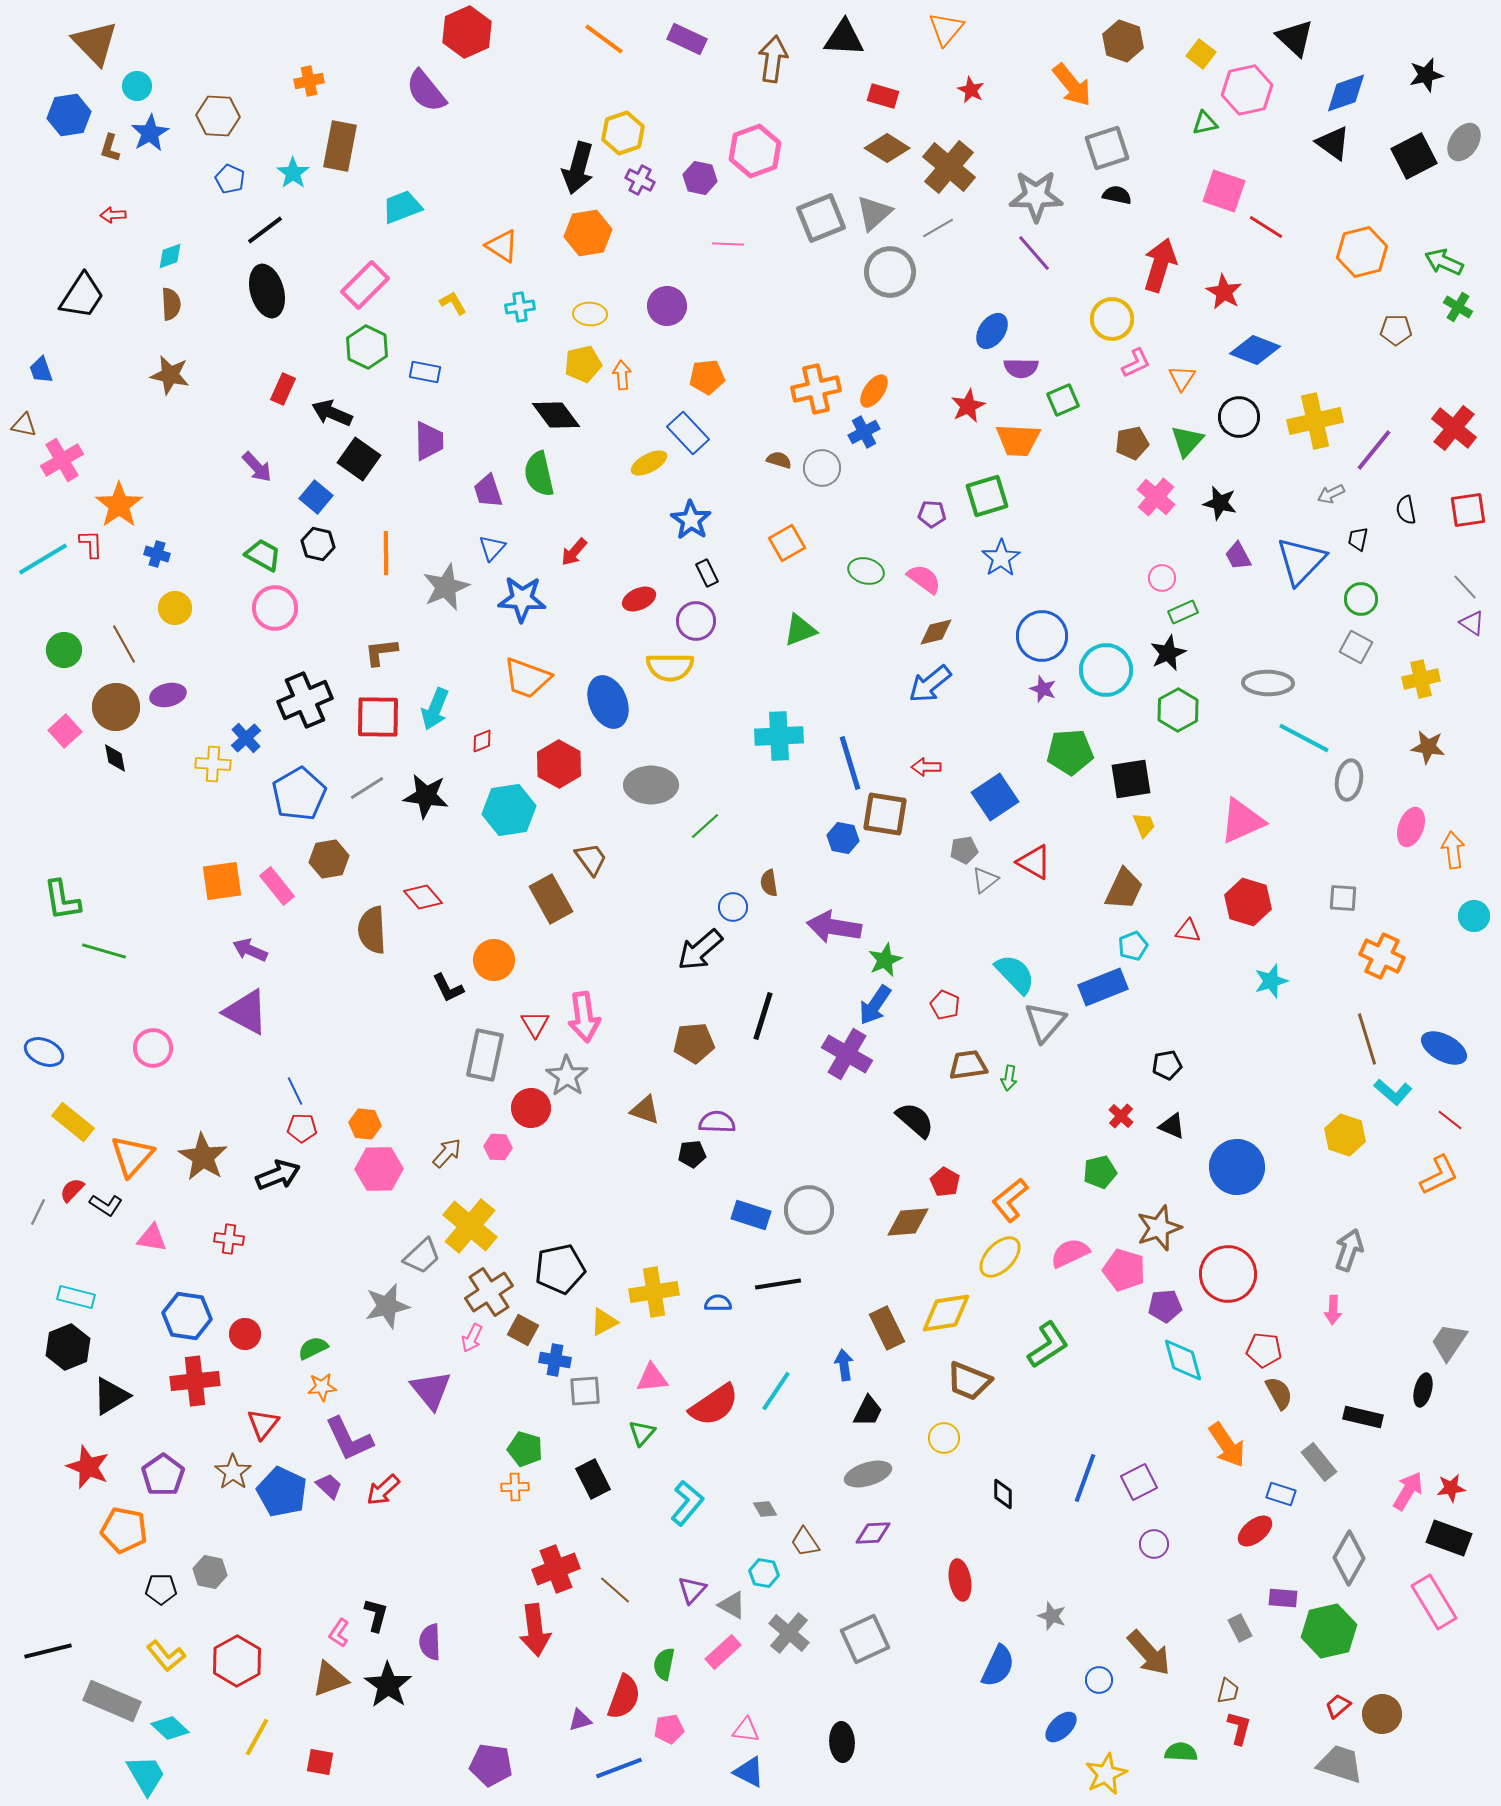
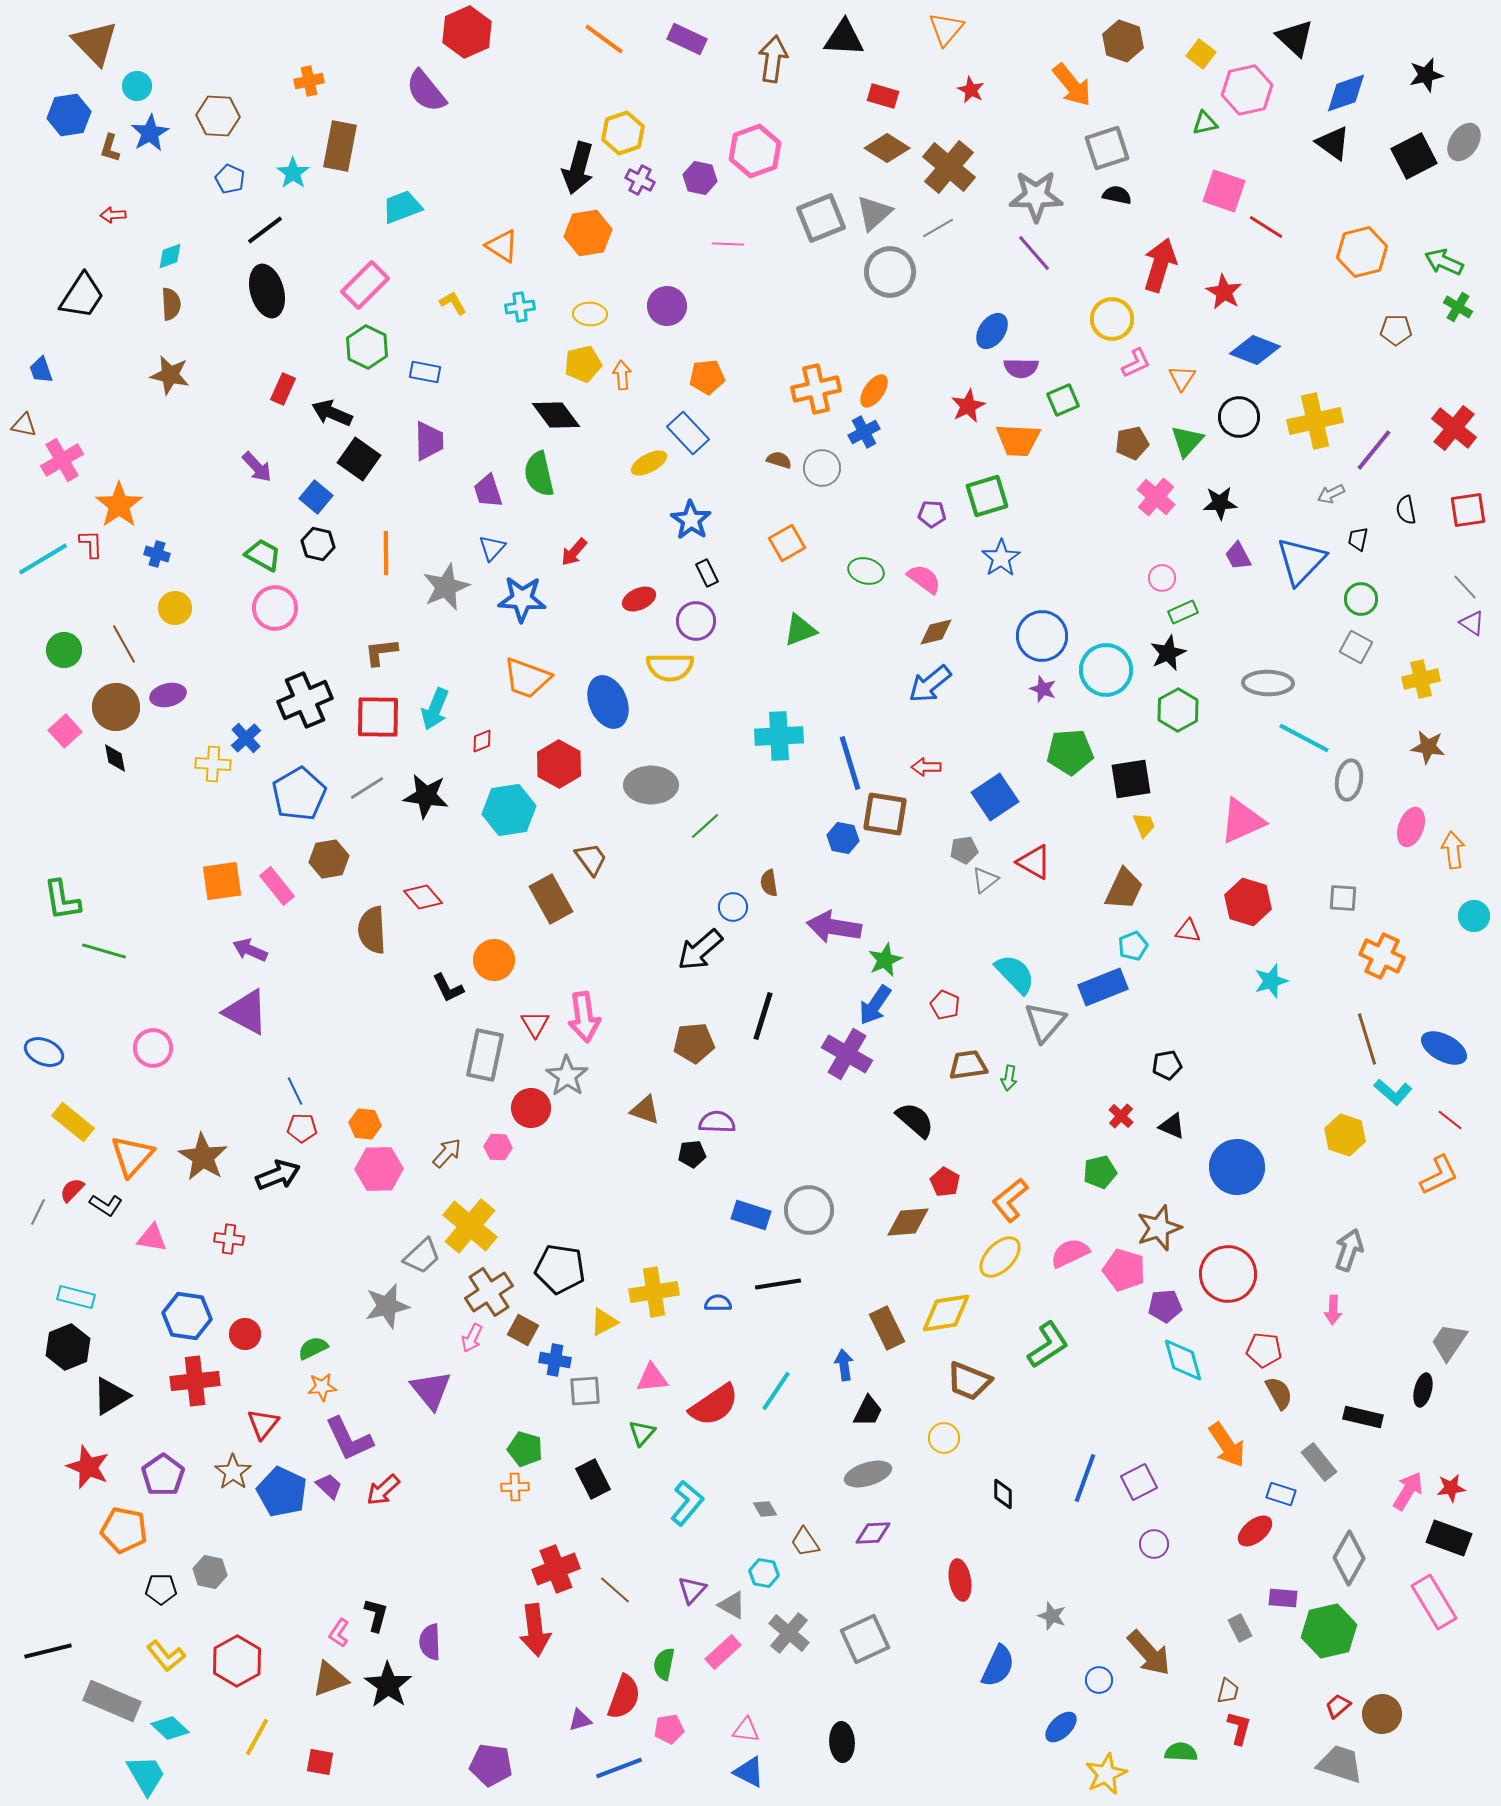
black star at (1220, 503): rotated 16 degrees counterclockwise
black pentagon at (560, 1269): rotated 21 degrees clockwise
